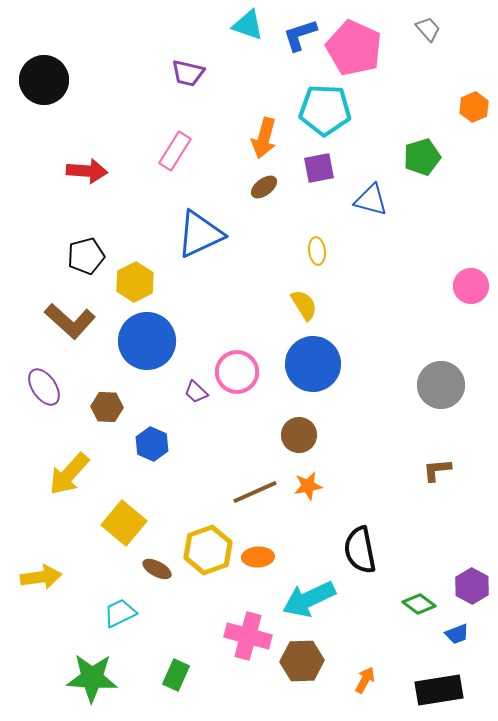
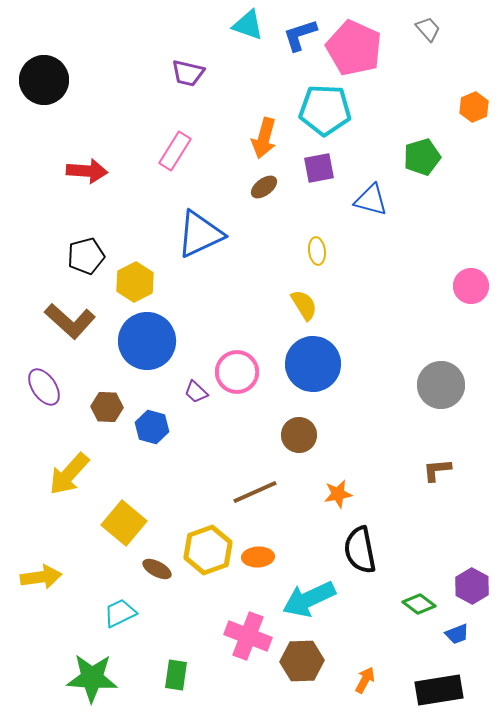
blue hexagon at (152, 444): moved 17 px up; rotated 8 degrees counterclockwise
orange star at (308, 486): moved 30 px right, 8 px down
pink cross at (248, 636): rotated 6 degrees clockwise
green rectangle at (176, 675): rotated 16 degrees counterclockwise
